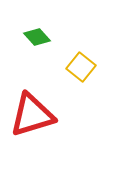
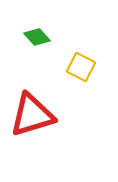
yellow square: rotated 12 degrees counterclockwise
